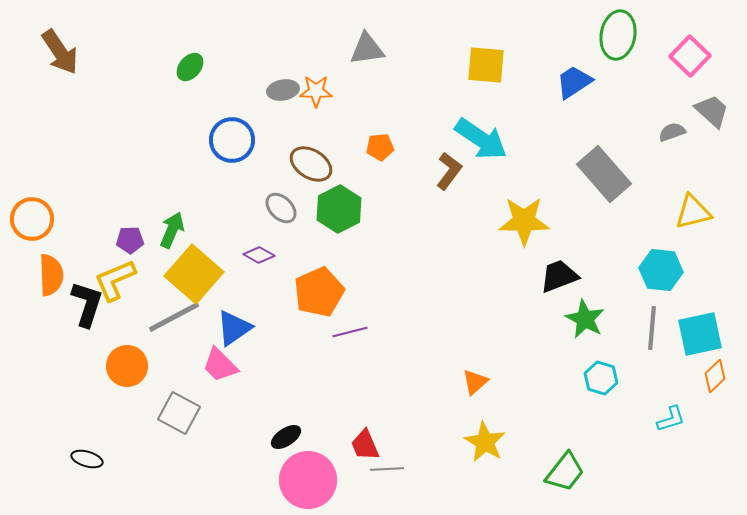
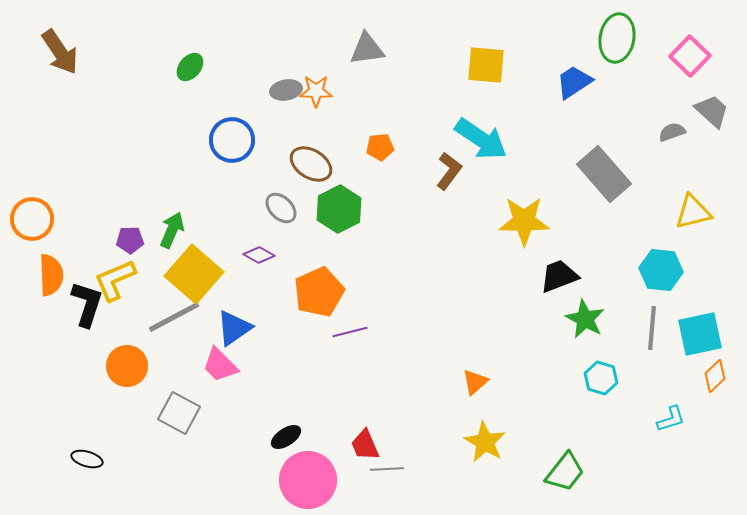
green ellipse at (618, 35): moved 1 px left, 3 px down
gray ellipse at (283, 90): moved 3 px right
